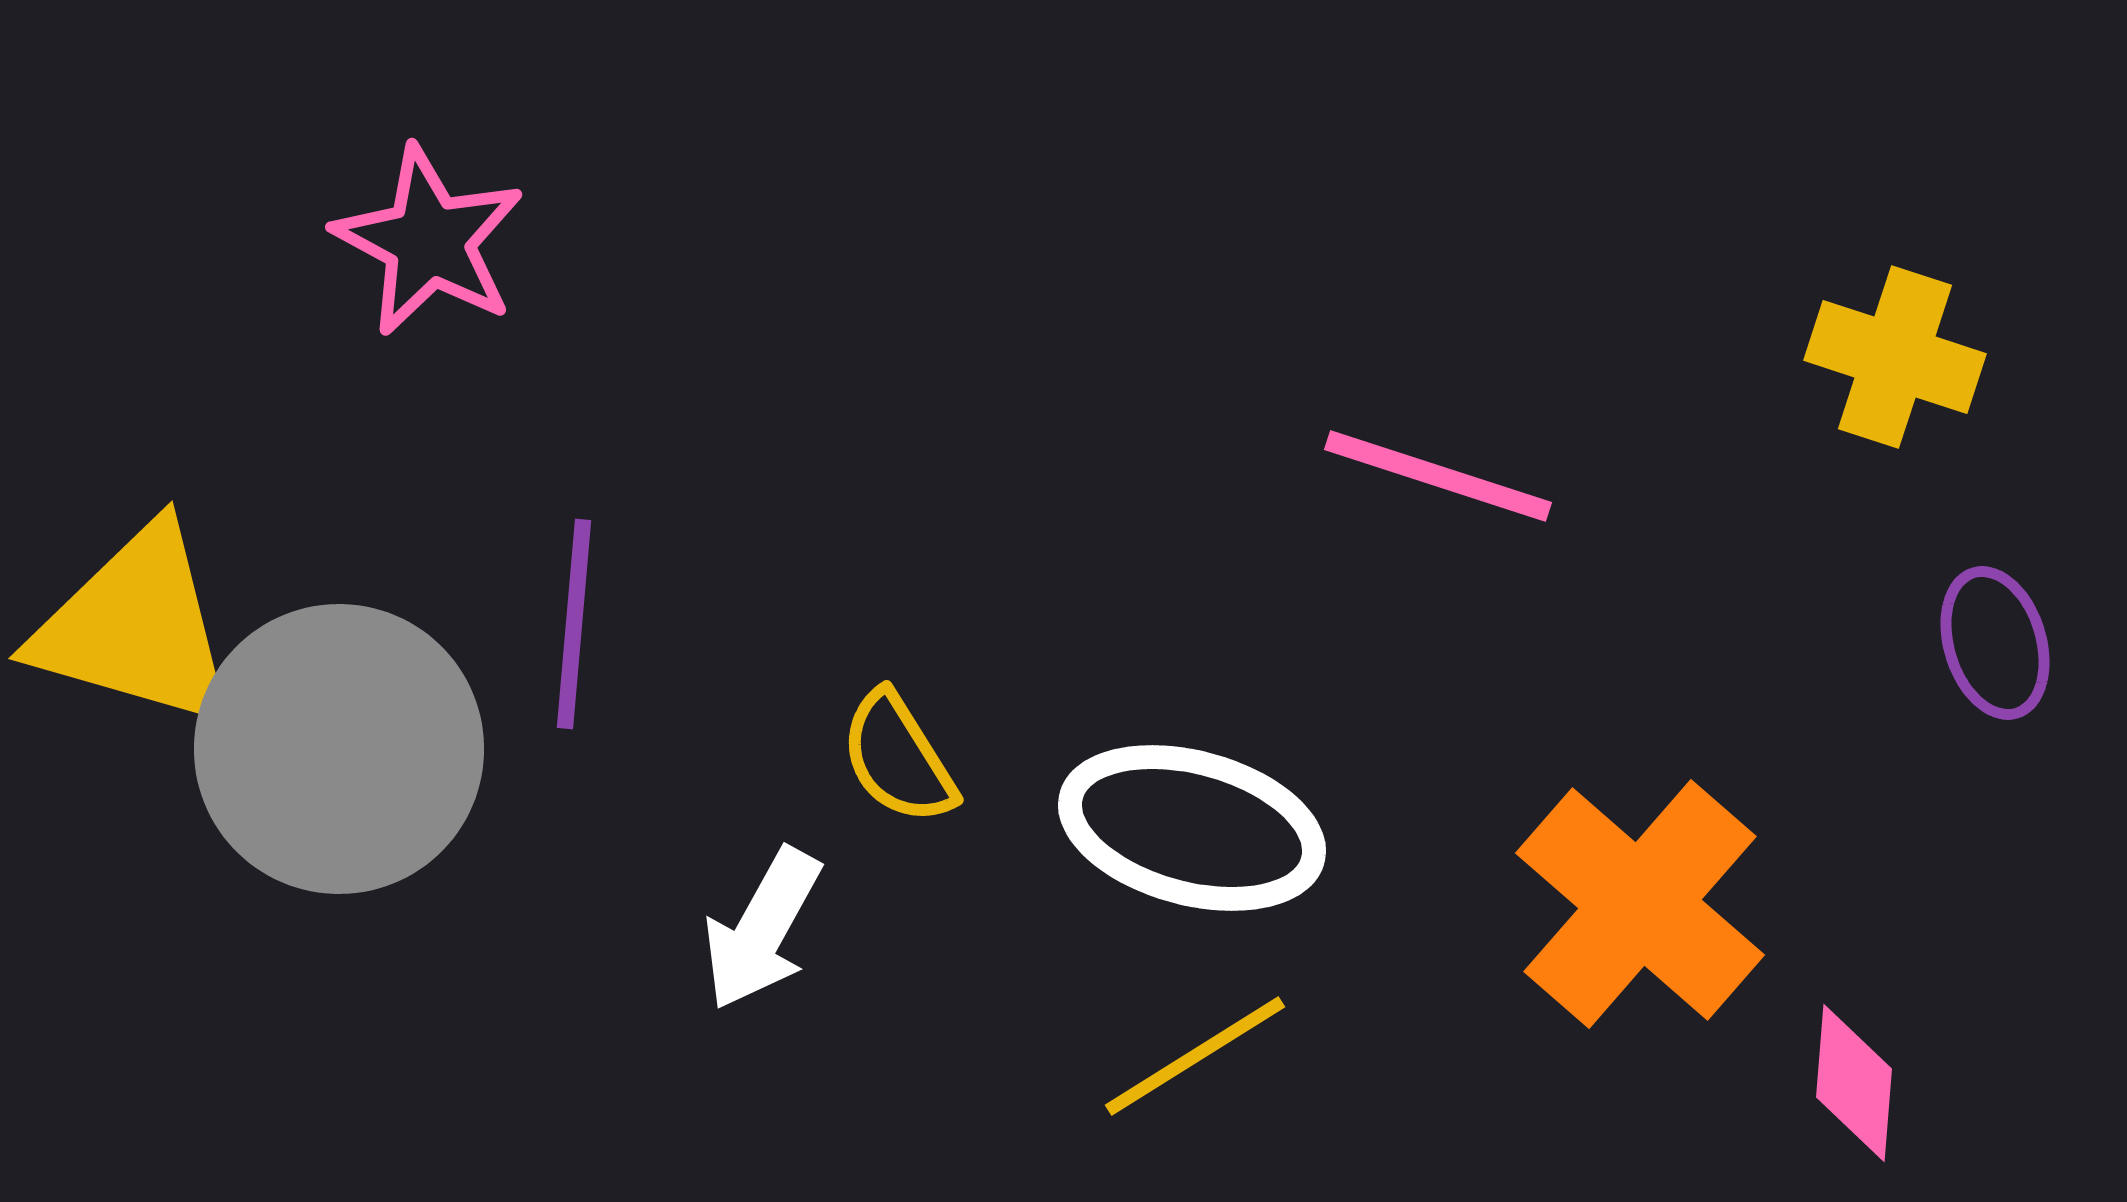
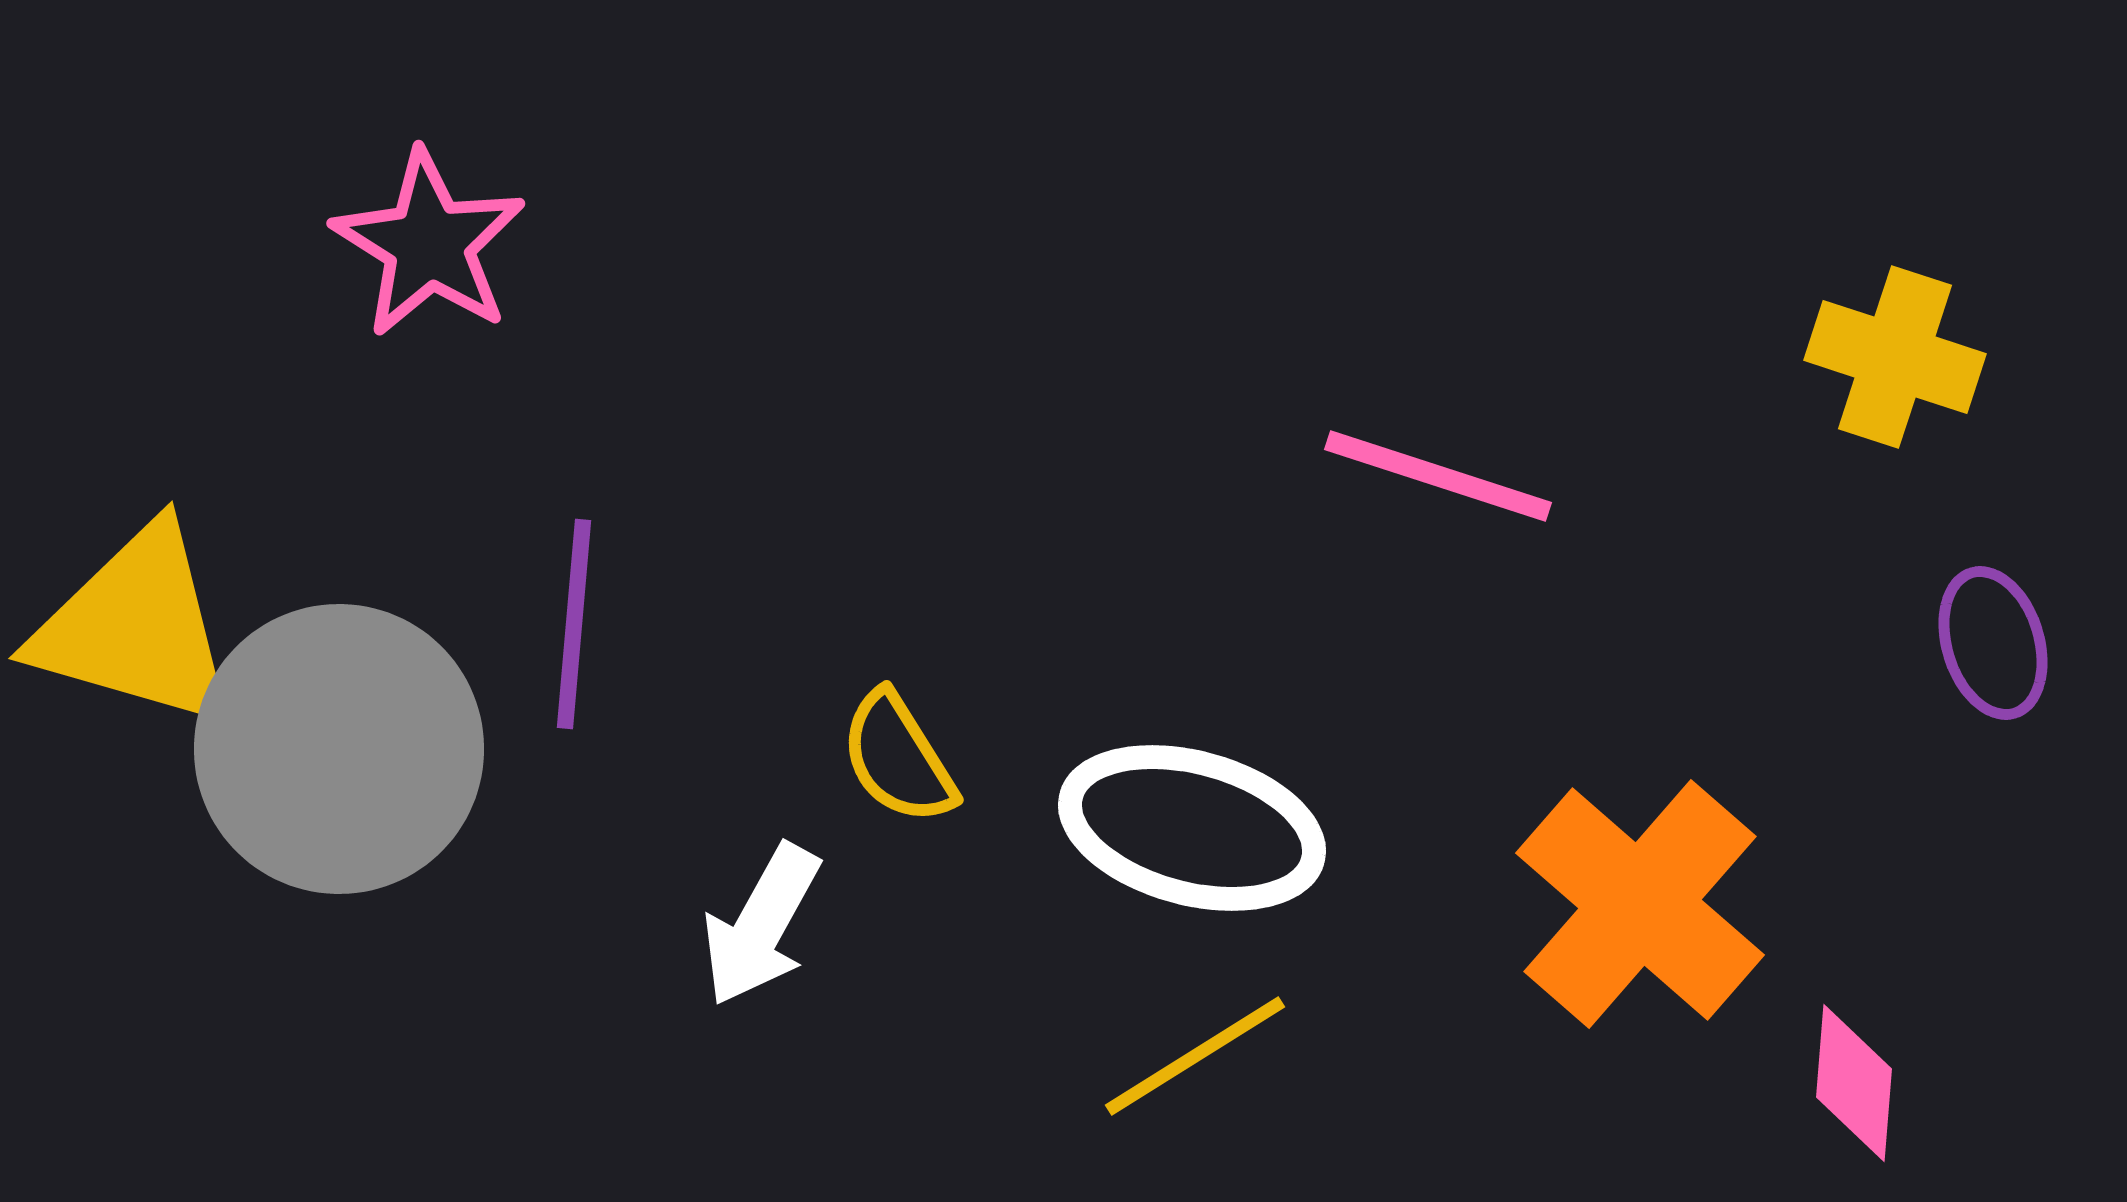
pink star: moved 3 px down; rotated 4 degrees clockwise
purple ellipse: moved 2 px left
white arrow: moved 1 px left, 4 px up
